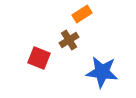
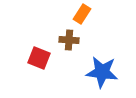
orange rectangle: rotated 24 degrees counterclockwise
brown cross: rotated 36 degrees clockwise
